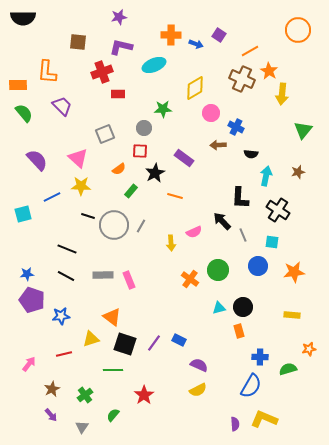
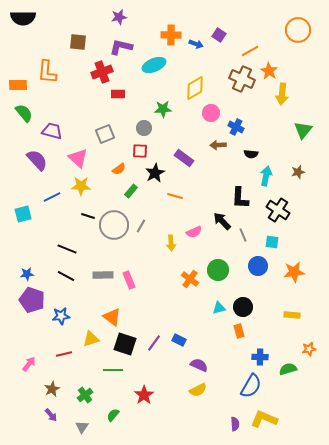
purple trapezoid at (62, 106): moved 10 px left, 25 px down; rotated 30 degrees counterclockwise
